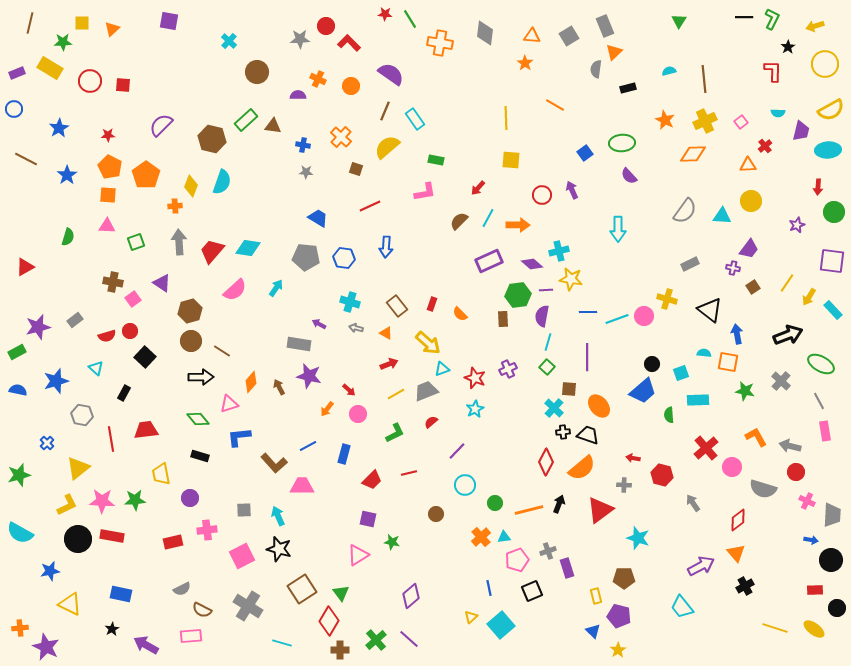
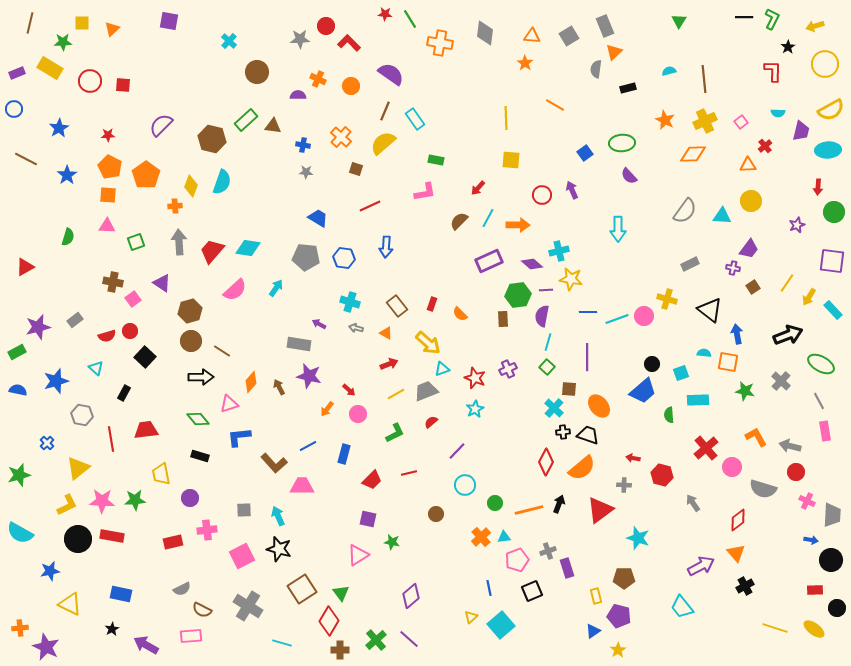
yellow semicircle at (387, 147): moved 4 px left, 4 px up
blue triangle at (593, 631): rotated 42 degrees clockwise
